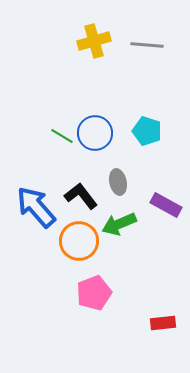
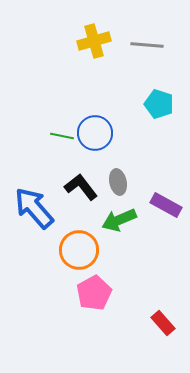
cyan pentagon: moved 12 px right, 27 px up
green line: rotated 20 degrees counterclockwise
black L-shape: moved 9 px up
blue arrow: moved 2 px left, 1 px down
green arrow: moved 4 px up
orange circle: moved 9 px down
pink pentagon: rotated 8 degrees counterclockwise
red rectangle: rotated 55 degrees clockwise
